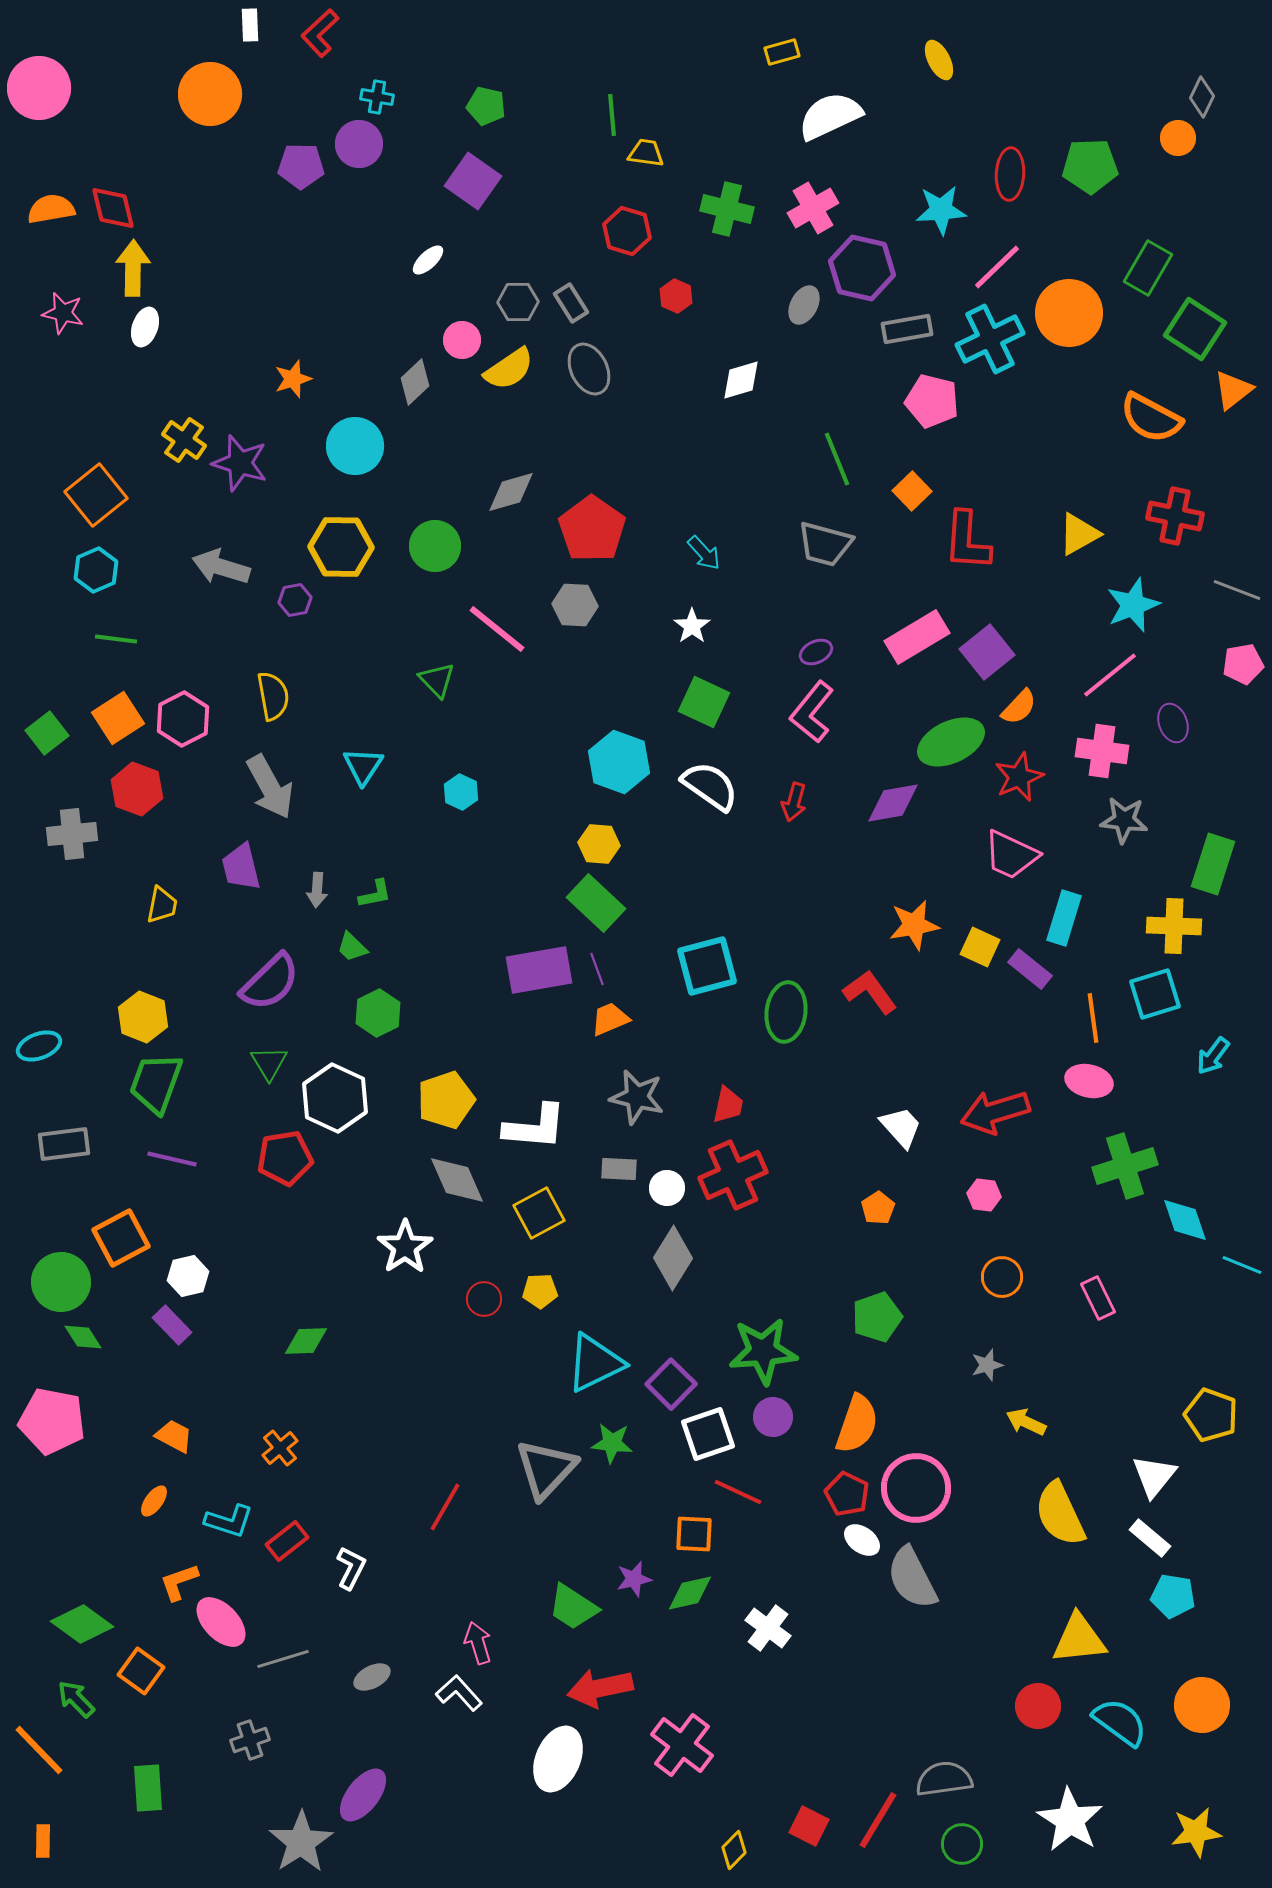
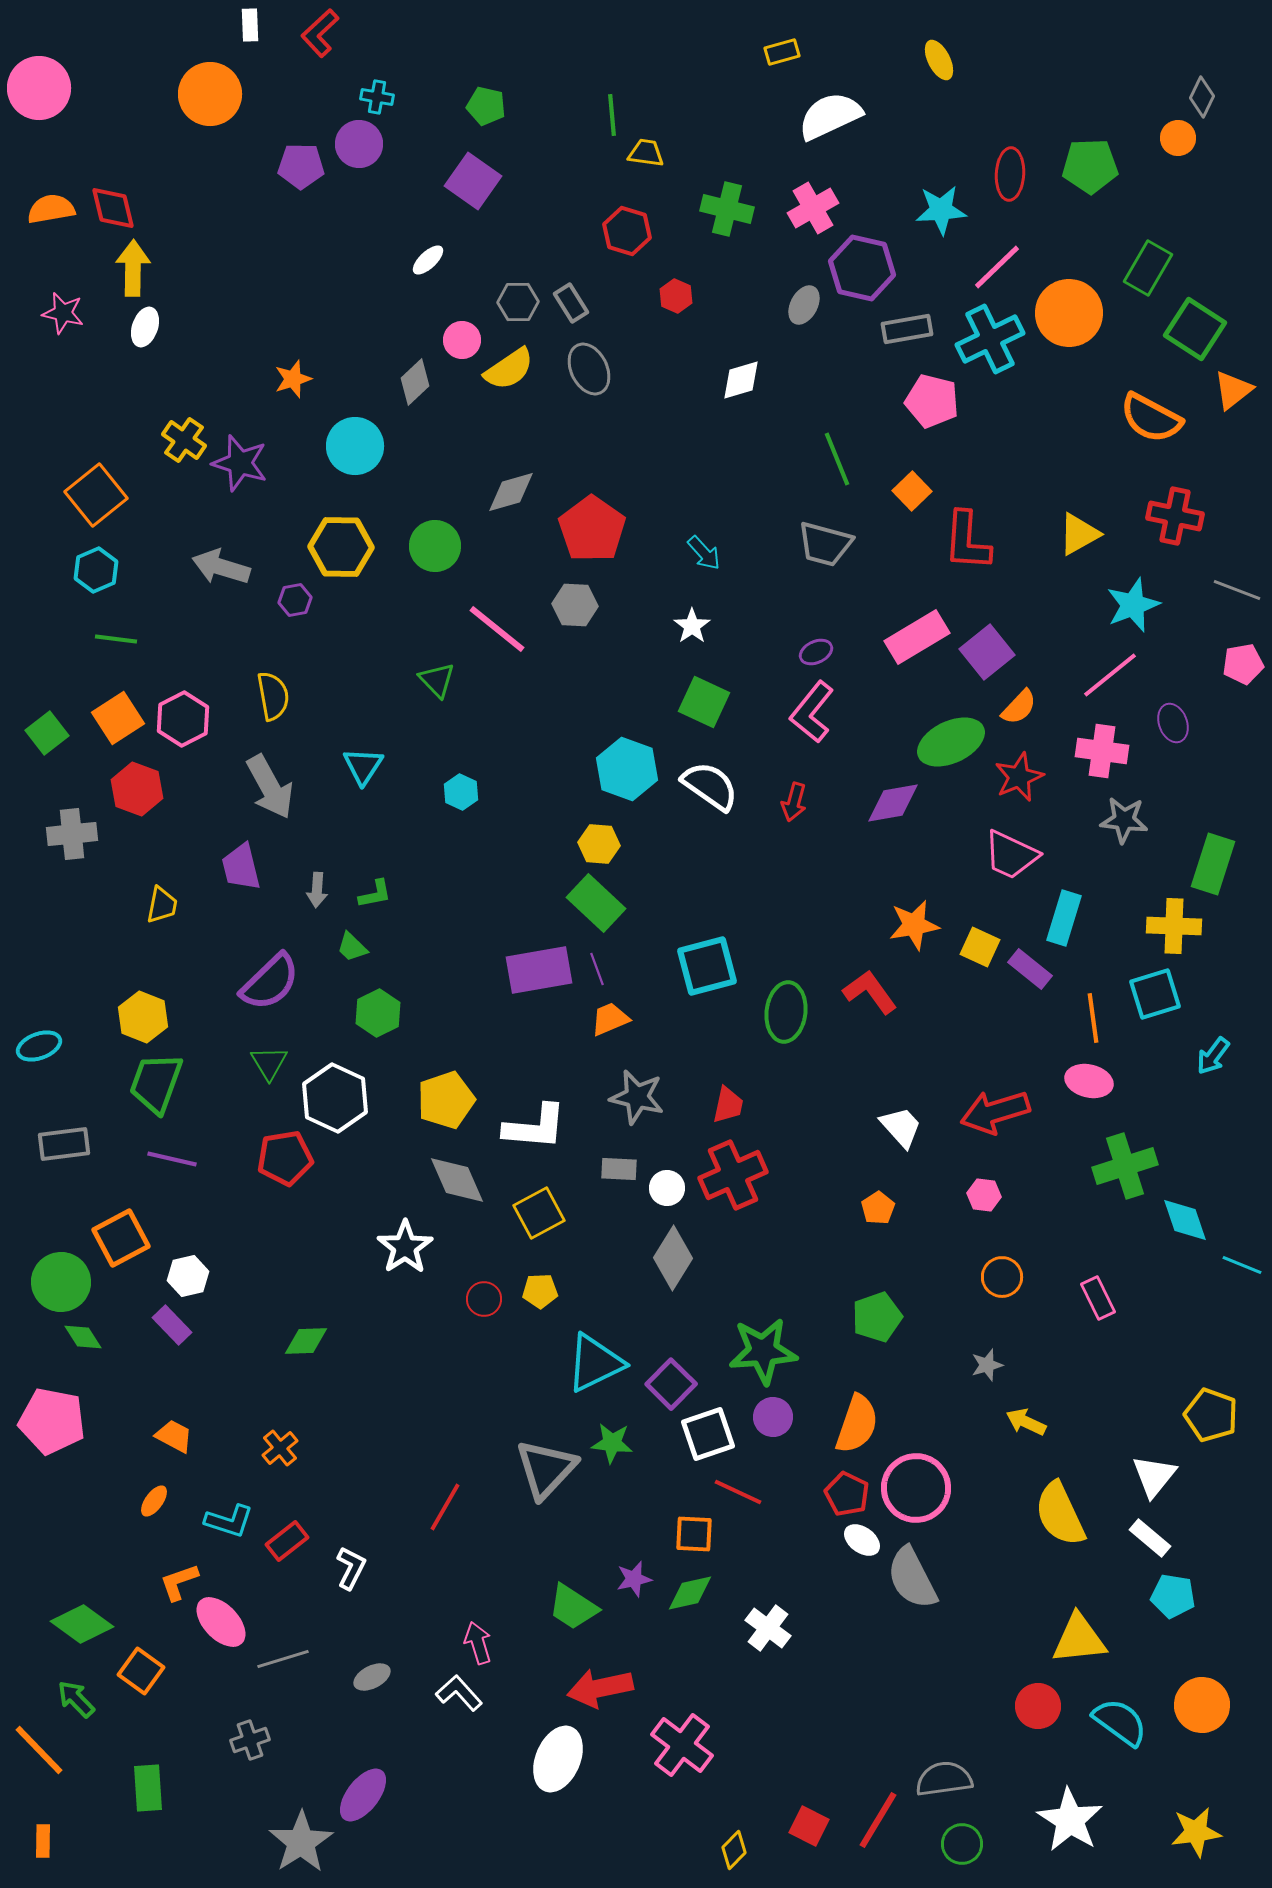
cyan hexagon at (619, 762): moved 8 px right, 7 px down
